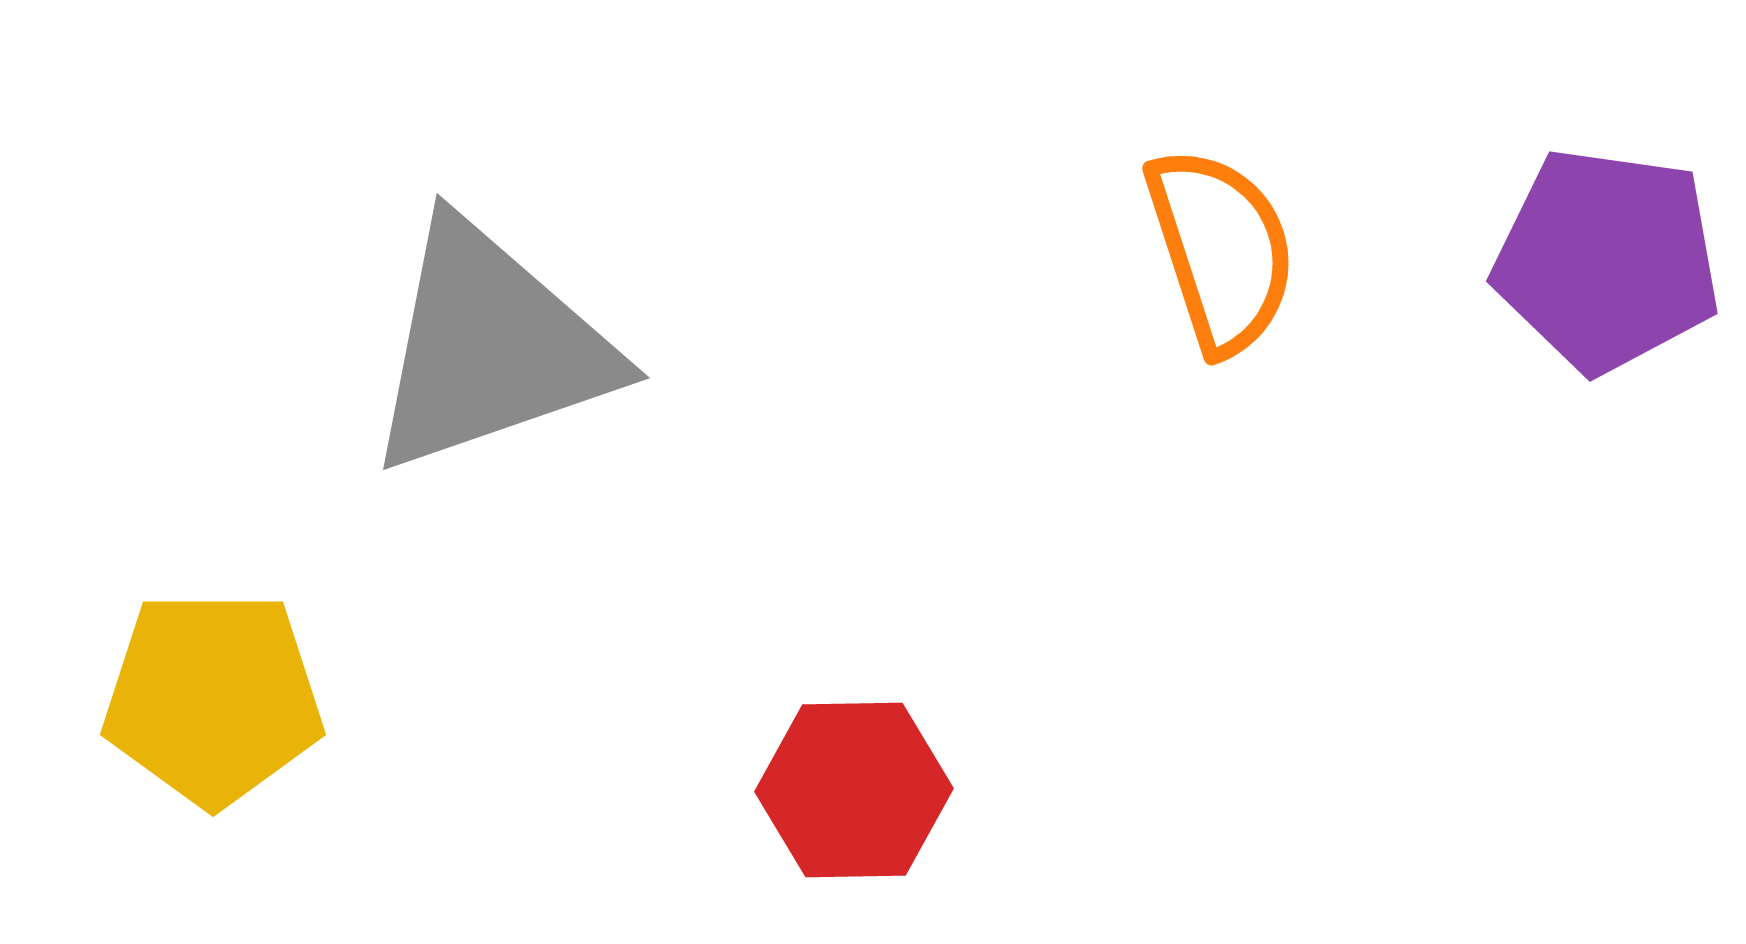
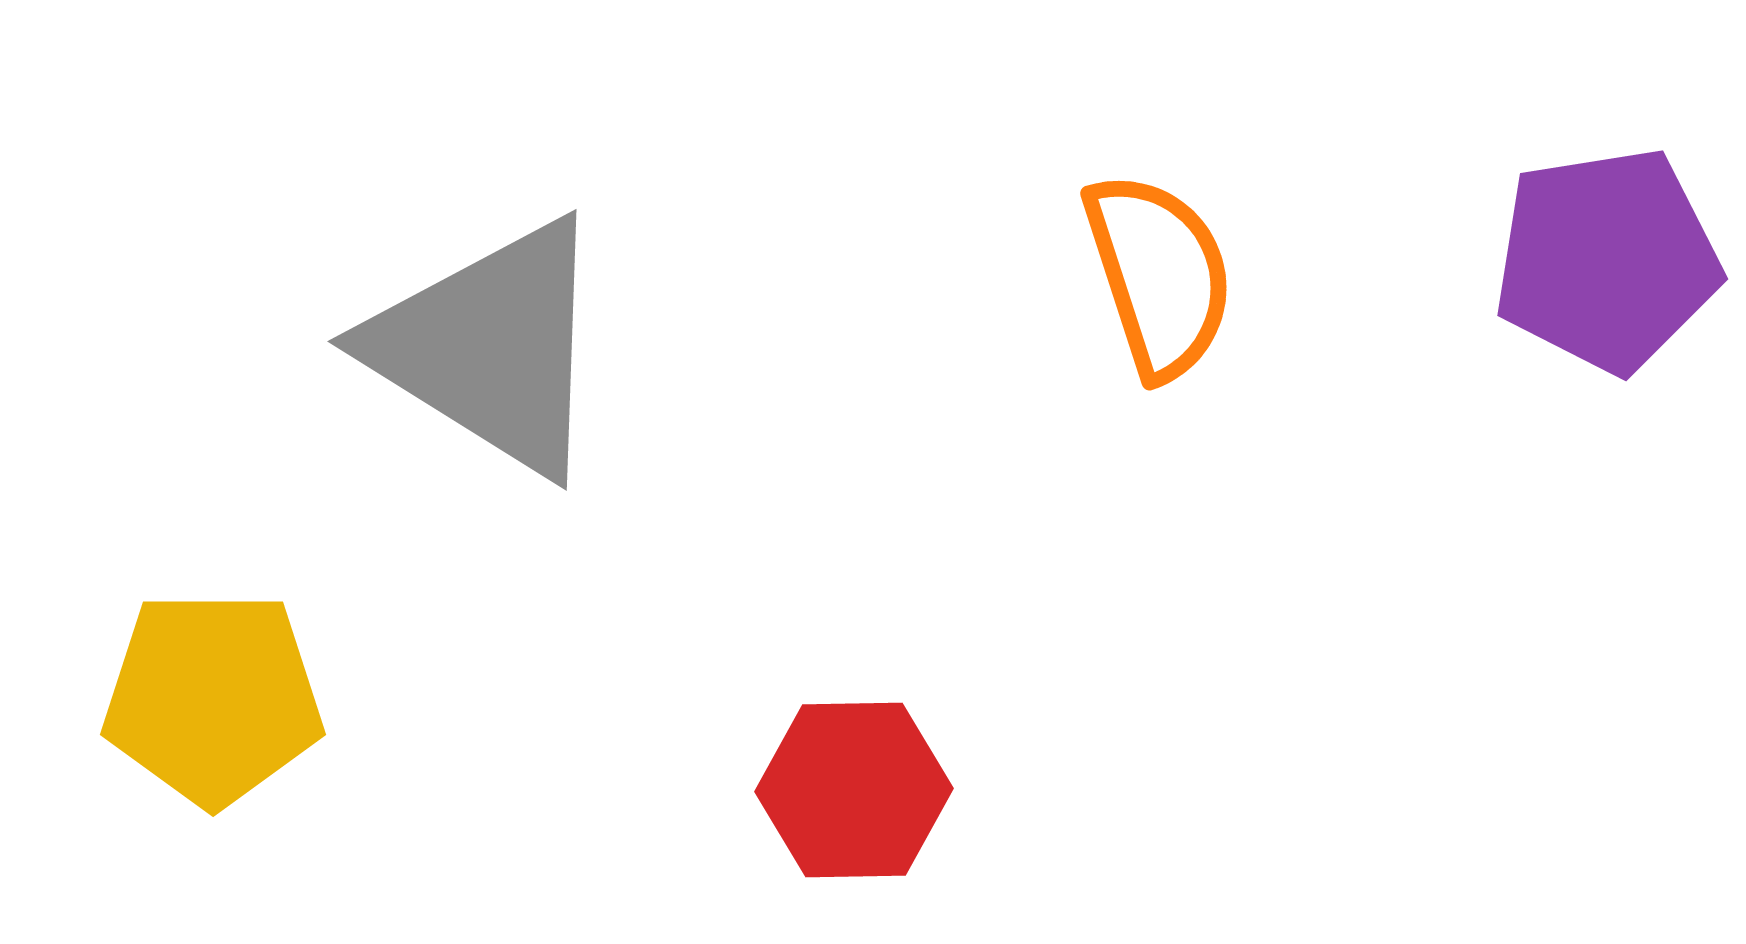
orange semicircle: moved 62 px left, 25 px down
purple pentagon: rotated 17 degrees counterclockwise
gray triangle: rotated 51 degrees clockwise
